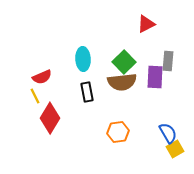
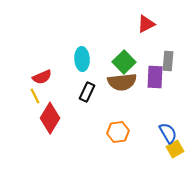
cyan ellipse: moved 1 px left
black rectangle: rotated 36 degrees clockwise
